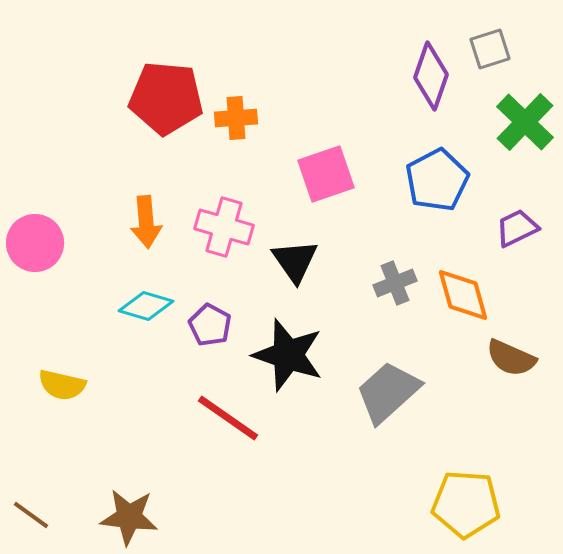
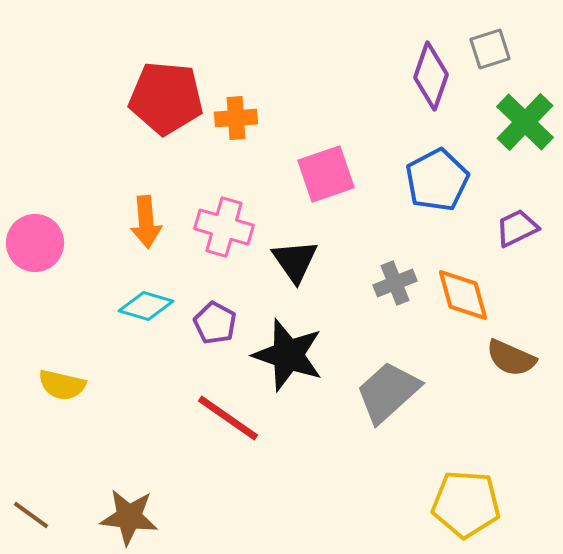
purple pentagon: moved 5 px right, 2 px up
